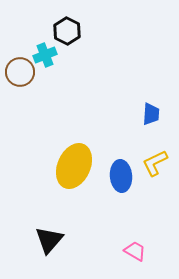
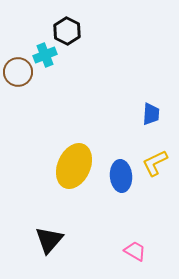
brown circle: moved 2 px left
